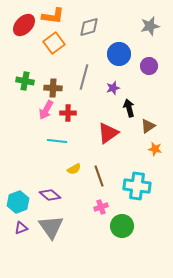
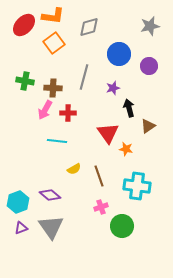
pink arrow: moved 1 px left
red triangle: rotated 30 degrees counterclockwise
orange star: moved 29 px left
